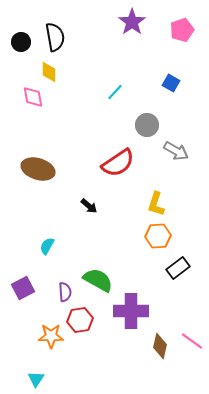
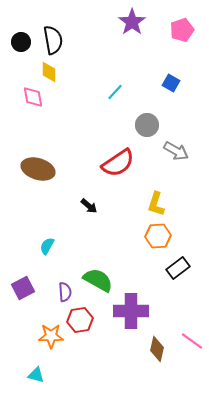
black semicircle: moved 2 px left, 3 px down
brown diamond: moved 3 px left, 3 px down
cyan triangle: moved 4 px up; rotated 48 degrees counterclockwise
